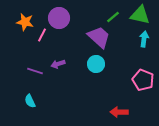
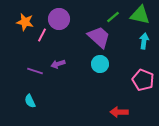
purple circle: moved 1 px down
cyan arrow: moved 2 px down
cyan circle: moved 4 px right
